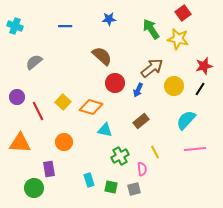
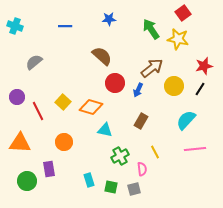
brown rectangle: rotated 21 degrees counterclockwise
green circle: moved 7 px left, 7 px up
